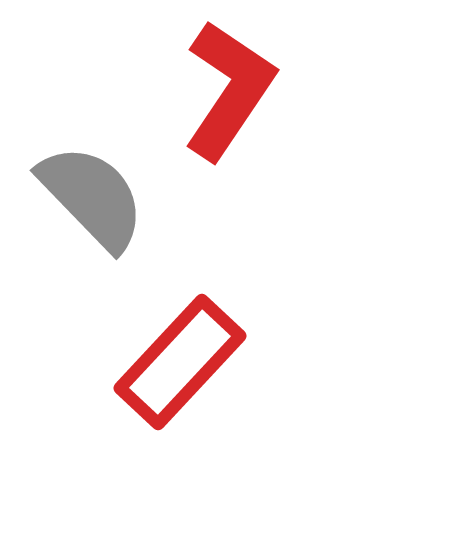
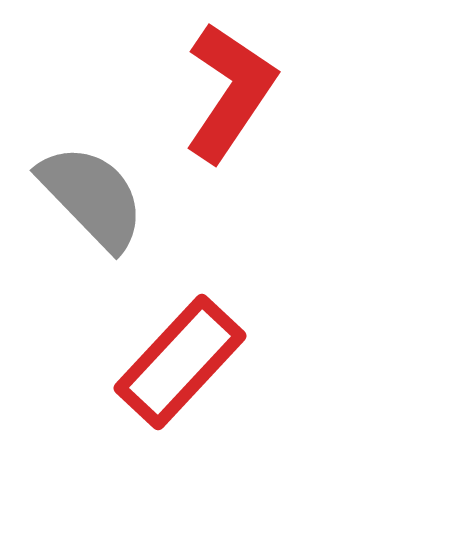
red L-shape: moved 1 px right, 2 px down
